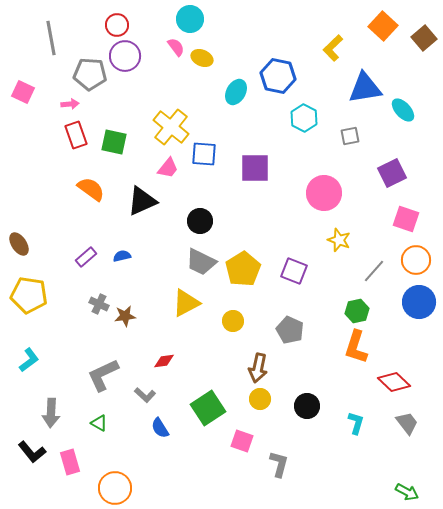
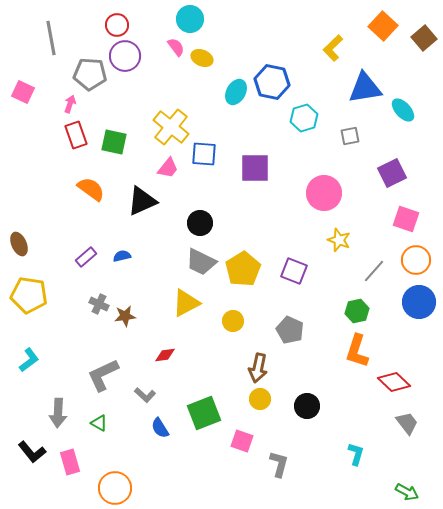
blue hexagon at (278, 76): moved 6 px left, 6 px down
pink arrow at (70, 104): rotated 66 degrees counterclockwise
cyan hexagon at (304, 118): rotated 16 degrees clockwise
black circle at (200, 221): moved 2 px down
brown ellipse at (19, 244): rotated 10 degrees clockwise
orange L-shape at (356, 347): moved 1 px right, 4 px down
red diamond at (164, 361): moved 1 px right, 6 px up
green square at (208, 408): moved 4 px left, 5 px down; rotated 12 degrees clockwise
gray arrow at (51, 413): moved 7 px right
cyan L-shape at (356, 423): moved 31 px down
